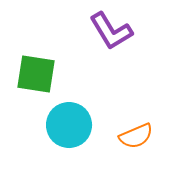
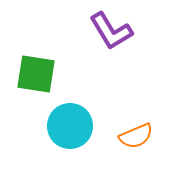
cyan circle: moved 1 px right, 1 px down
